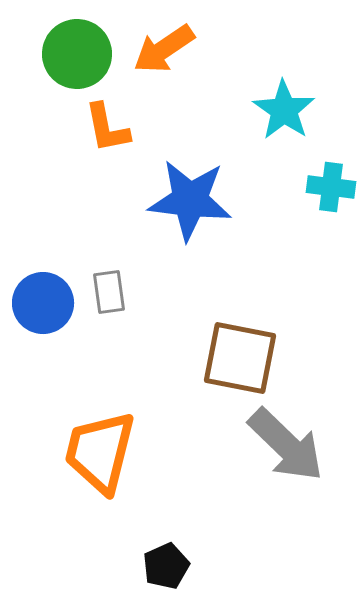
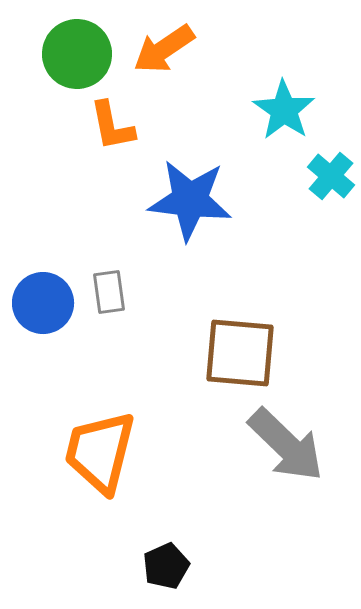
orange L-shape: moved 5 px right, 2 px up
cyan cross: moved 11 px up; rotated 33 degrees clockwise
brown square: moved 5 px up; rotated 6 degrees counterclockwise
